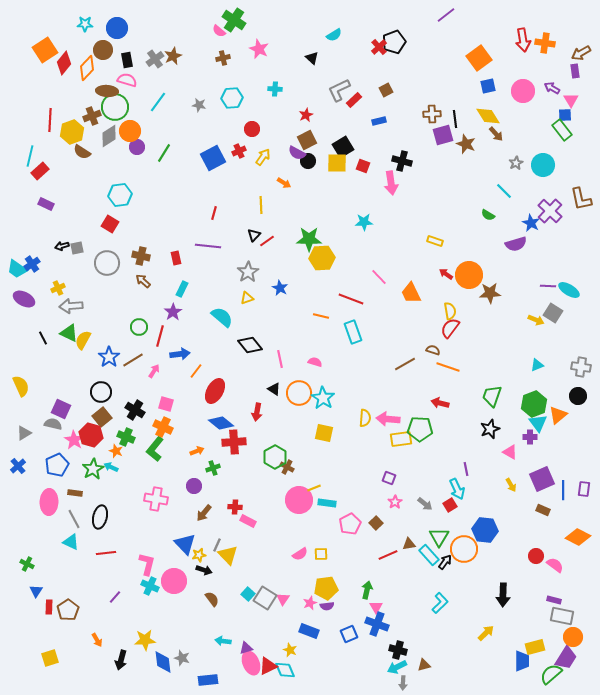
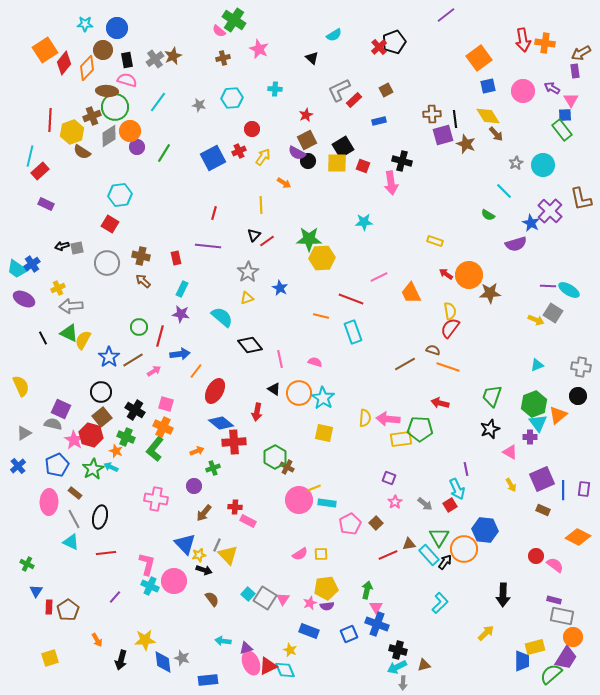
pink line at (379, 277): rotated 72 degrees counterclockwise
purple star at (173, 312): moved 8 px right, 2 px down; rotated 30 degrees counterclockwise
pink arrow at (154, 371): rotated 24 degrees clockwise
brown rectangle at (75, 493): rotated 32 degrees clockwise
